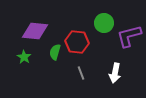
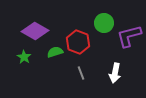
purple diamond: rotated 24 degrees clockwise
red hexagon: moved 1 px right; rotated 15 degrees clockwise
green semicircle: rotated 56 degrees clockwise
